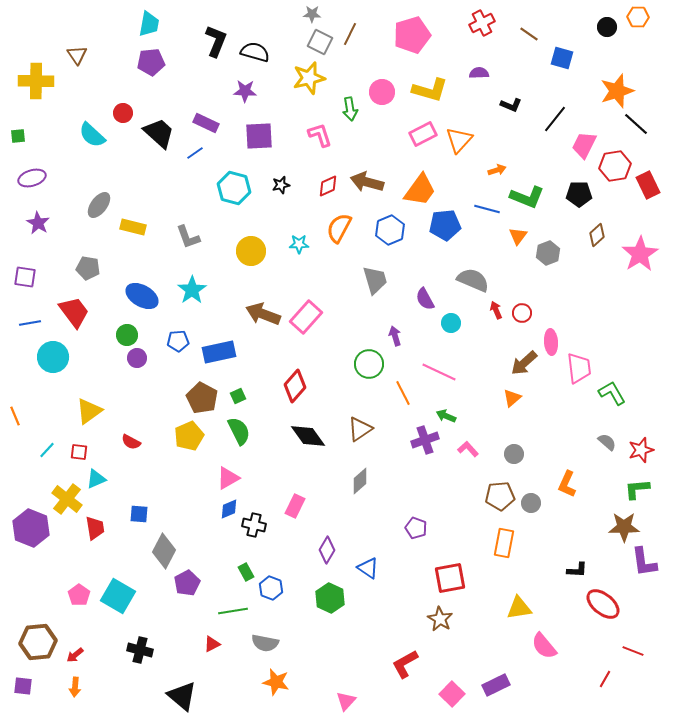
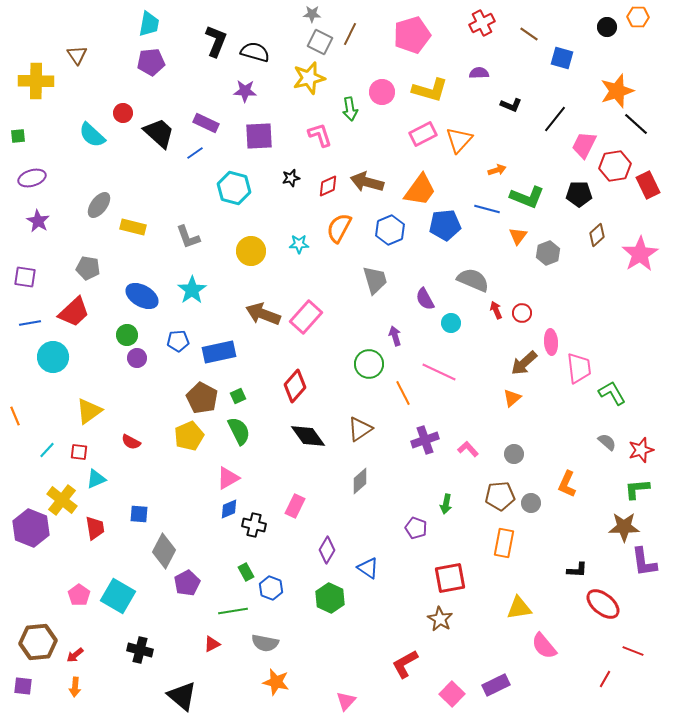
black star at (281, 185): moved 10 px right, 7 px up
purple star at (38, 223): moved 2 px up
red trapezoid at (74, 312): rotated 84 degrees clockwise
green arrow at (446, 416): moved 88 px down; rotated 102 degrees counterclockwise
yellow cross at (67, 499): moved 5 px left, 1 px down
